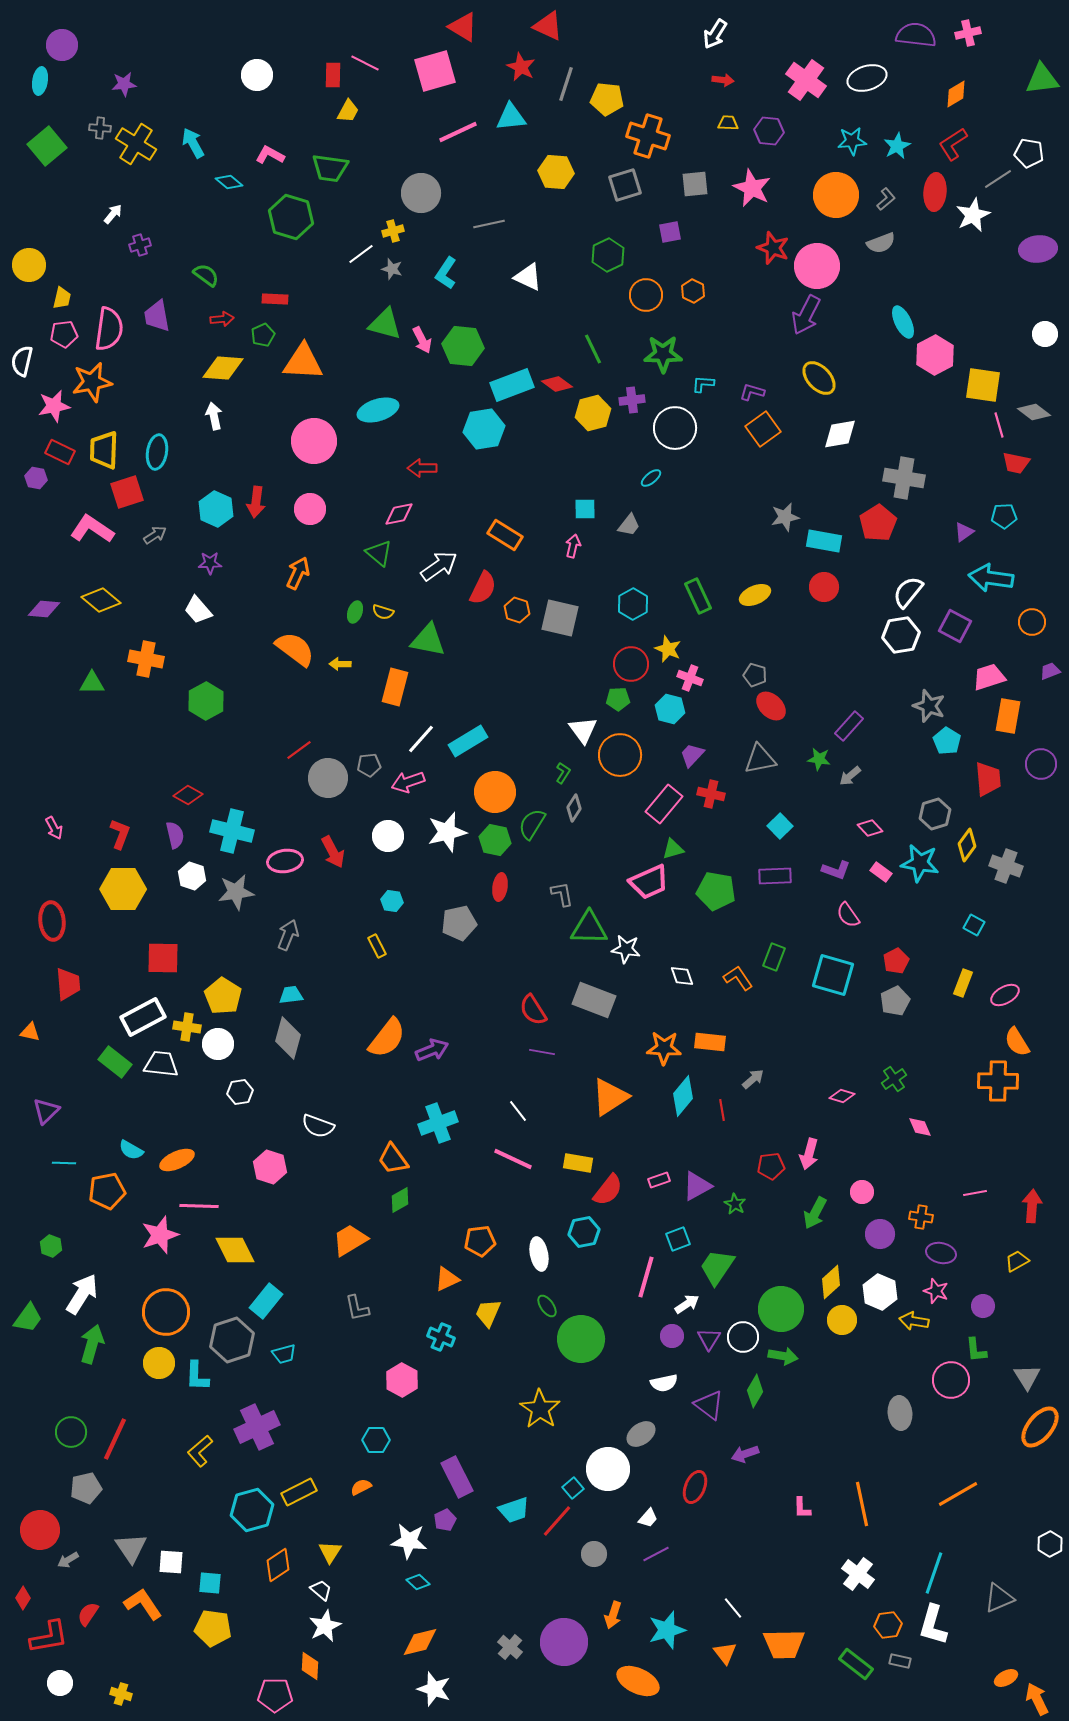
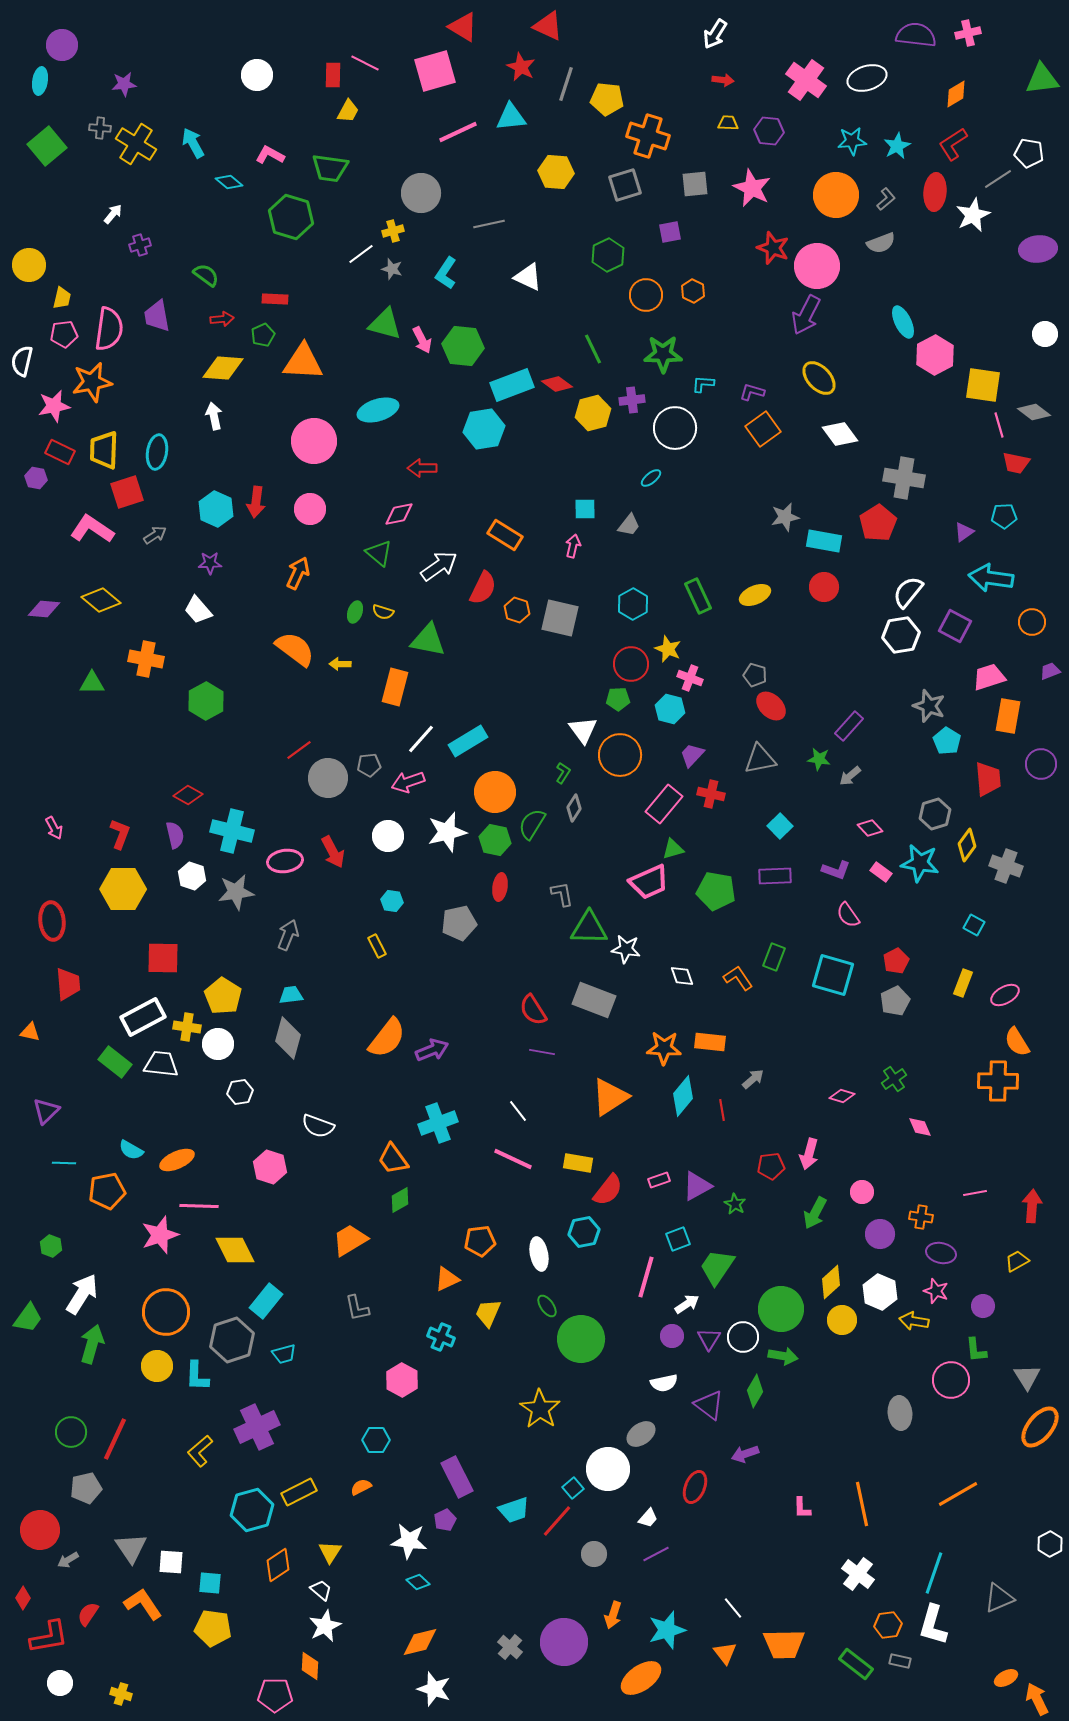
white diamond at (840, 434): rotated 63 degrees clockwise
yellow circle at (159, 1363): moved 2 px left, 3 px down
orange ellipse at (638, 1681): moved 3 px right, 3 px up; rotated 60 degrees counterclockwise
